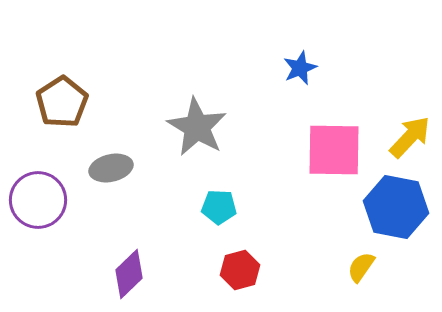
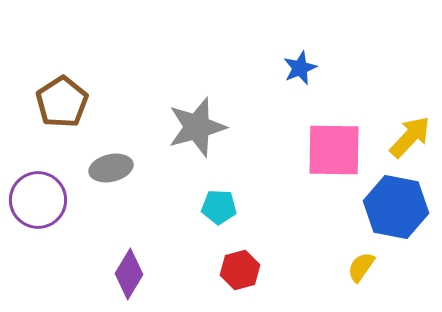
gray star: rotated 26 degrees clockwise
purple diamond: rotated 15 degrees counterclockwise
